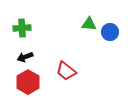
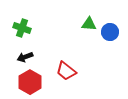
green cross: rotated 24 degrees clockwise
red hexagon: moved 2 px right
